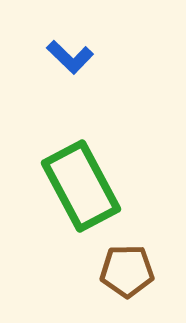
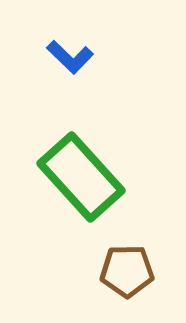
green rectangle: moved 9 px up; rotated 14 degrees counterclockwise
